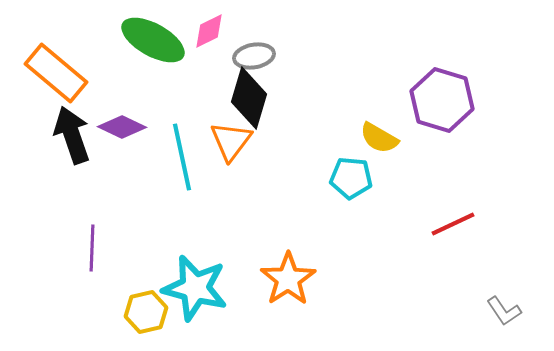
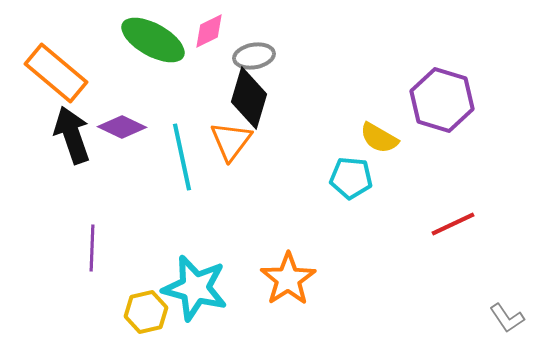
gray L-shape: moved 3 px right, 7 px down
